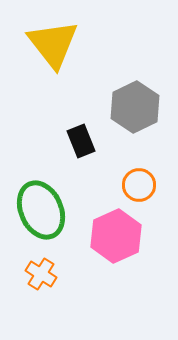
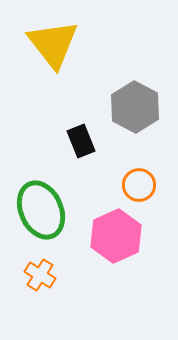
gray hexagon: rotated 6 degrees counterclockwise
orange cross: moved 1 px left, 1 px down
